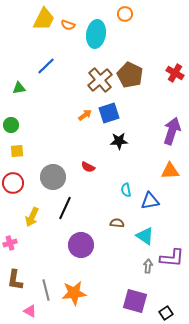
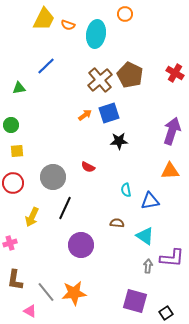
gray line: moved 2 px down; rotated 25 degrees counterclockwise
